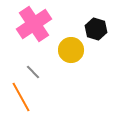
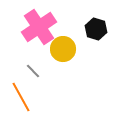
pink cross: moved 5 px right, 3 px down
yellow circle: moved 8 px left, 1 px up
gray line: moved 1 px up
